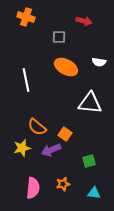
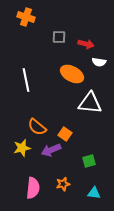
red arrow: moved 2 px right, 23 px down
orange ellipse: moved 6 px right, 7 px down
